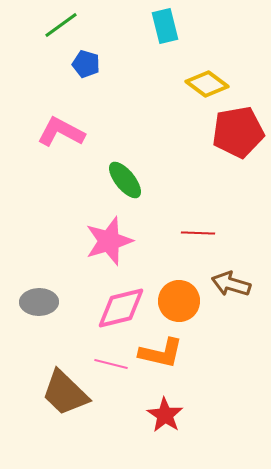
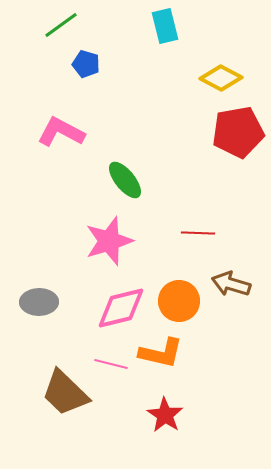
yellow diamond: moved 14 px right, 6 px up; rotated 9 degrees counterclockwise
